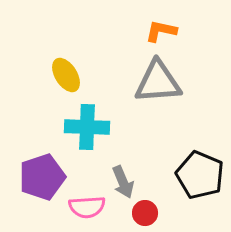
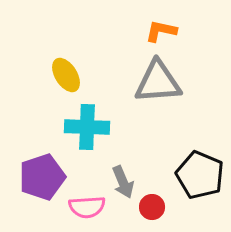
red circle: moved 7 px right, 6 px up
